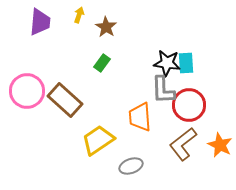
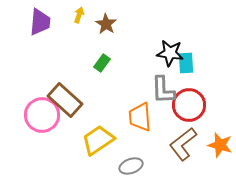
brown star: moved 3 px up
black star: moved 3 px right, 10 px up
pink circle: moved 15 px right, 24 px down
orange star: rotated 10 degrees counterclockwise
